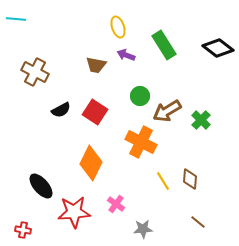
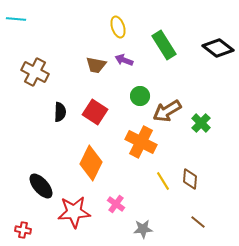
purple arrow: moved 2 px left, 5 px down
black semicircle: moved 1 px left, 2 px down; rotated 60 degrees counterclockwise
green cross: moved 3 px down
